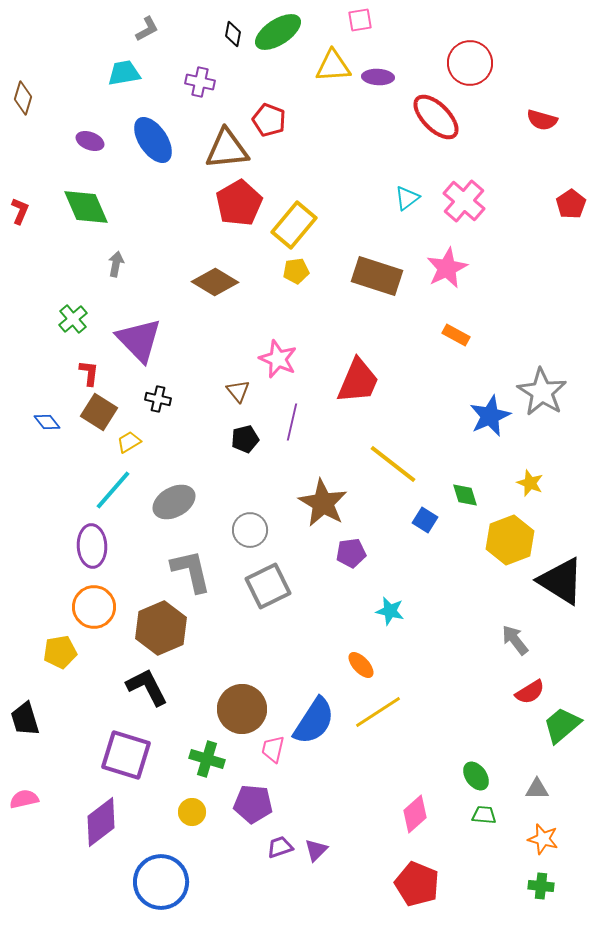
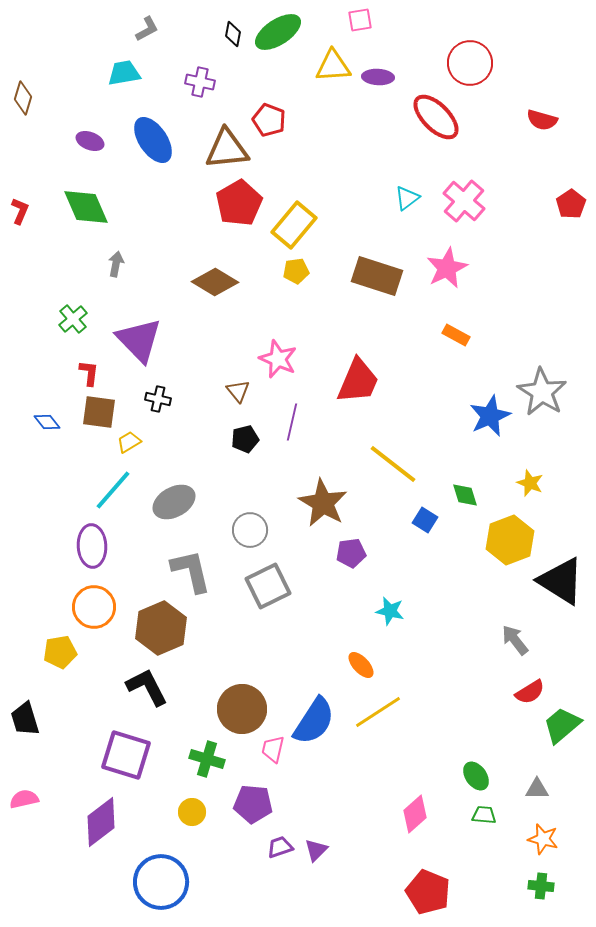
brown square at (99, 412): rotated 24 degrees counterclockwise
red pentagon at (417, 884): moved 11 px right, 8 px down
